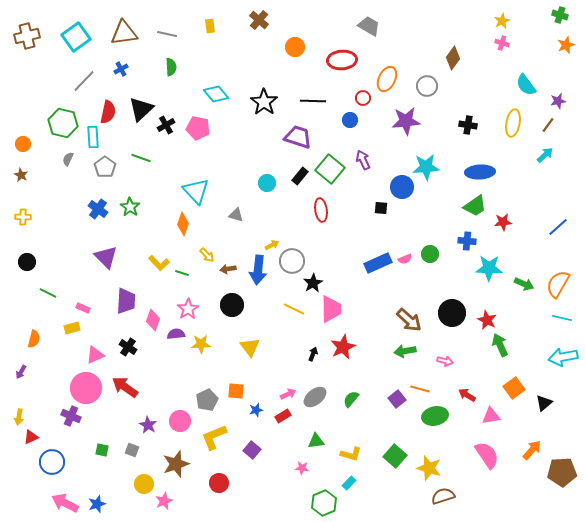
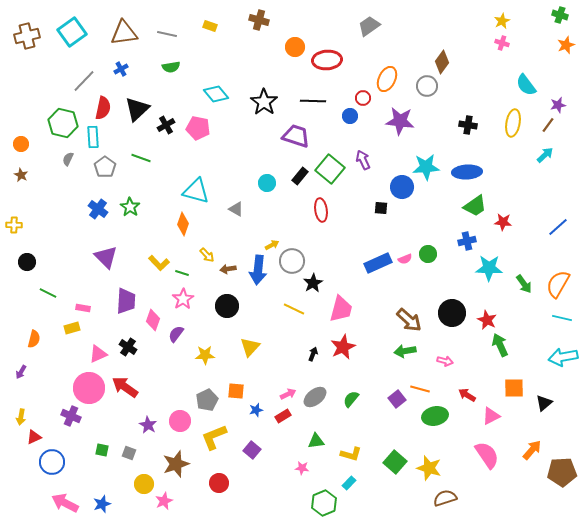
brown cross at (259, 20): rotated 24 degrees counterclockwise
yellow rectangle at (210, 26): rotated 64 degrees counterclockwise
gray trapezoid at (369, 26): rotated 65 degrees counterclockwise
cyan square at (76, 37): moved 4 px left, 5 px up
brown diamond at (453, 58): moved 11 px left, 4 px down
red ellipse at (342, 60): moved 15 px left
green semicircle at (171, 67): rotated 84 degrees clockwise
purple star at (558, 101): moved 4 px down
black triangle at (141, 109): moved 4 px left
red semicircle at (108, 112): moved 5 px left, 4 px up
blue circle at (350, 120): moved 4 px up
purple star at (406, 121): moved 6 px left; rotated 12 degrees clockwise
purple trapezoid at (298, 137): moved 2 px left, 1 px up
orange circle at (23, 144): moved 2 px left
blue ellipse at (480, 172): moved 13 px left
cyan triangle at (196, 191): rotated 32 degrees counterclockwise
gray triangle at (236, 215): moved 6 px up; rotated 14 degrees clockwise
yellow cross at (23, 217): moved 9 px left, 8 px down
red star at (503, 222): rotated 12 degrees clockwise
blue cross at (467, 241): rotated 18 degrees counterclockwise
green circle at (430, 254): moved 2 px left
green arrow at (524, 284): rotated 30 degrees clockwise
black circle at (232, 305): moved 5 px left, 1 px down
pink rectangle at (83, 308): rotated 16 degrees counterclockwise
pink star at (188, 309): moved 5 px left, 10 px up
pink trapezoid at (331, 309): moved 10 px right; rotated 16 degrees clockwise
purple semicircle at (176, 334): rotated 48 degrees counterclockwise
yellow star at (201, 344): moved 4 px right, 11 px down
yellow triangle at (250, 347): rotated 20 degrees clockwise
pink triangle at (95, 355): moved 3 px right, 1 px up
pink circle at (86, 388): moved 3 px right
orange square at (514, 388): rotated 35 degrees clockwise
pink triangle at (491, 416): rotated 18 degrees counterclockwise
yellow arrow at (19, 417): moved 2 px right
red triangle at (31, 437): moved 3 px right
gray square at (132, 450): moved 3 px left, 3 px down
green square at (395, 456): moved 6 px down
brown semicircle at (443, 496): moved 2 px right, 2 px down
blue star at (97, 504): moved 5 px right
